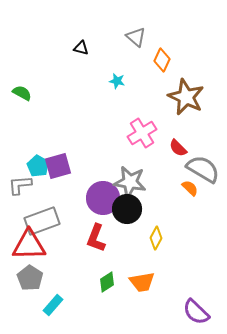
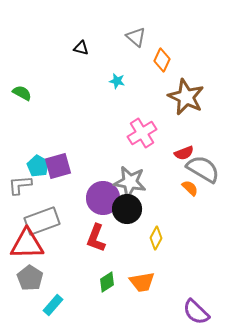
red semicircle: moved 6 px right, 5 px down; rotated 66 degrees counterclockwise
red triangle: moved 2 px left, 1 px up
